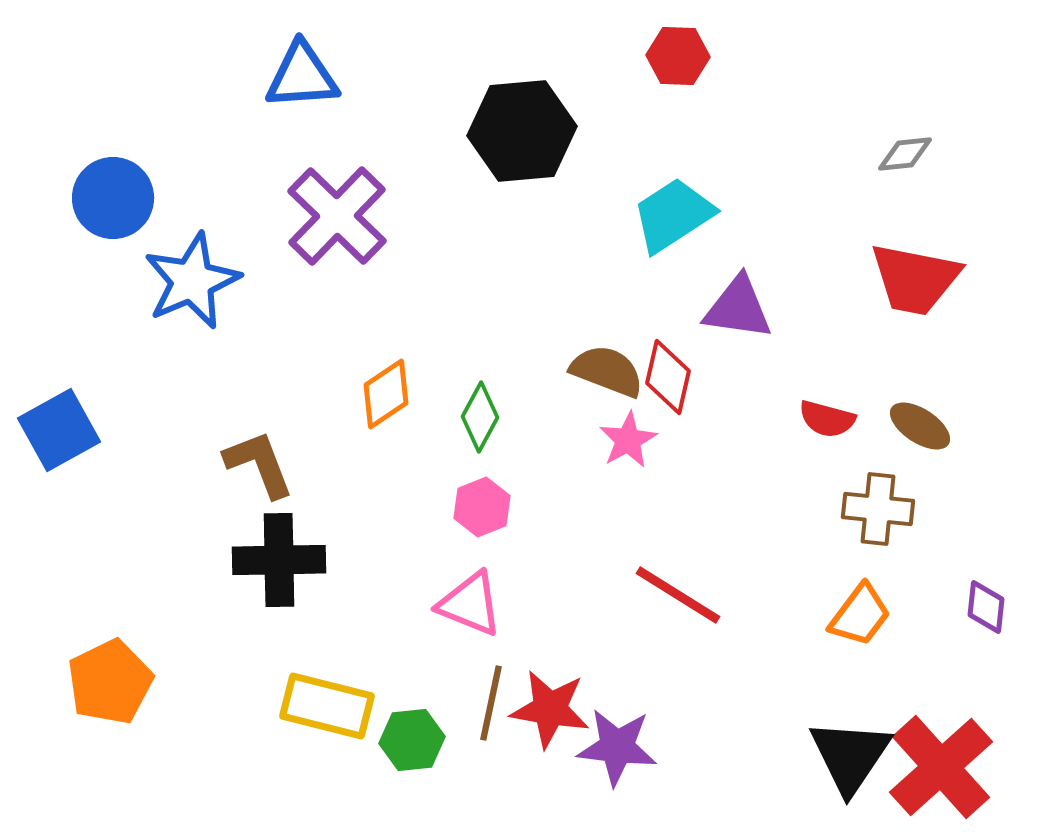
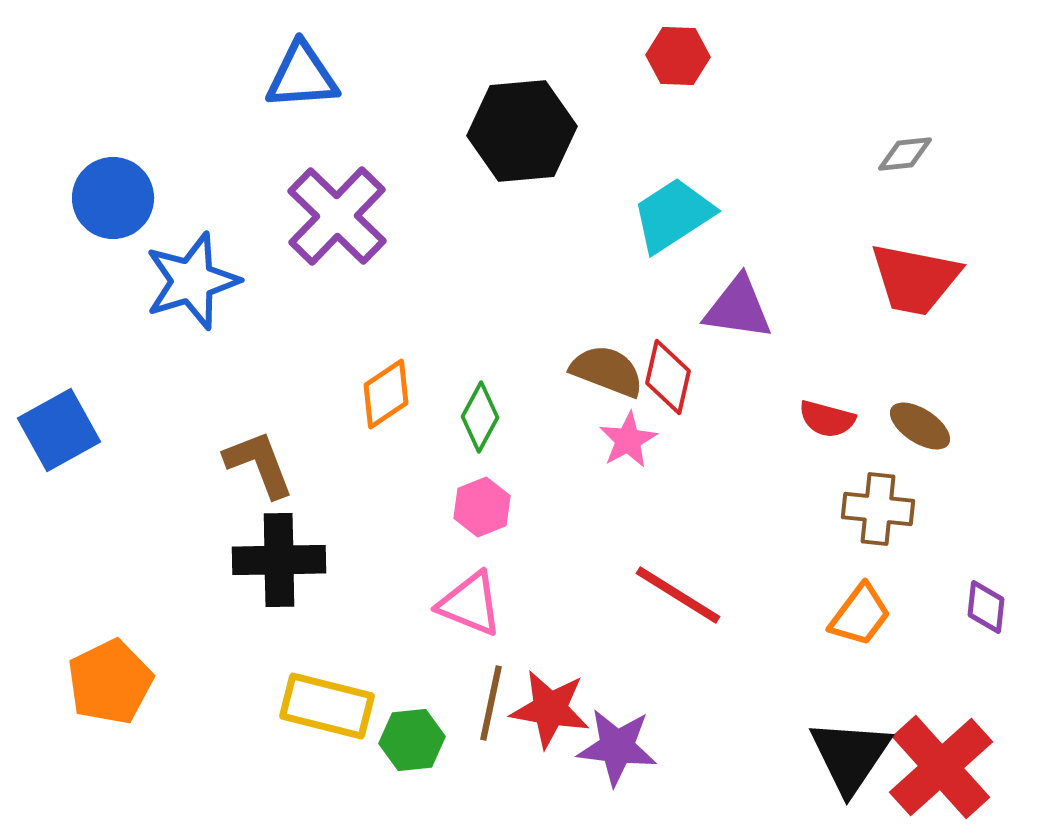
blue star: rotated 6 degrees clockwise
